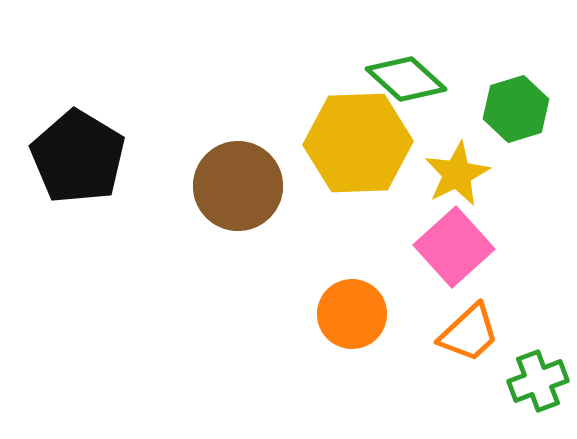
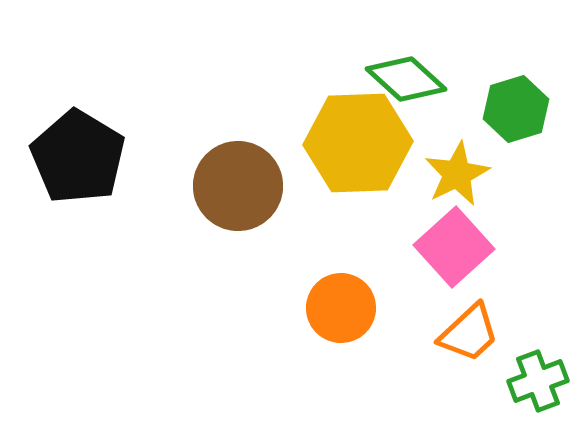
orange circle: moved 11 px left, 6 px up
